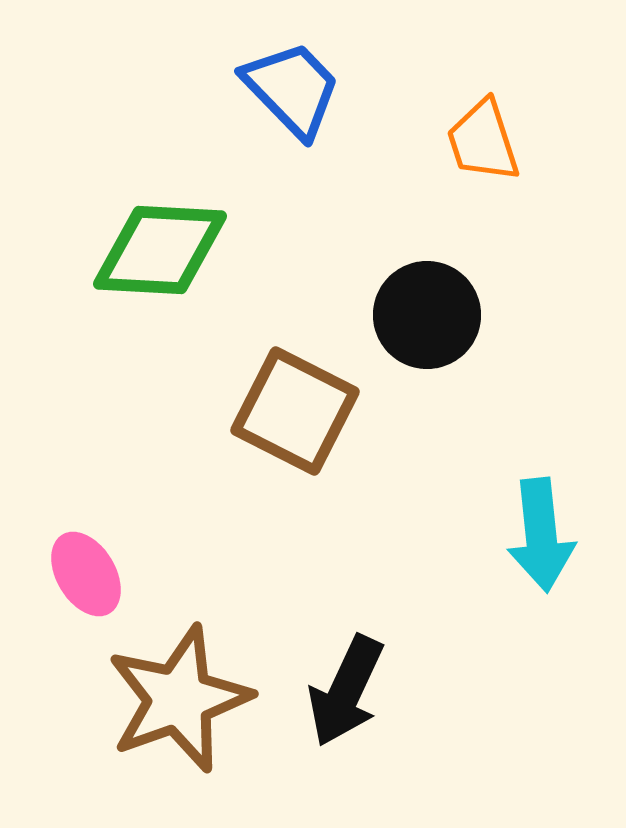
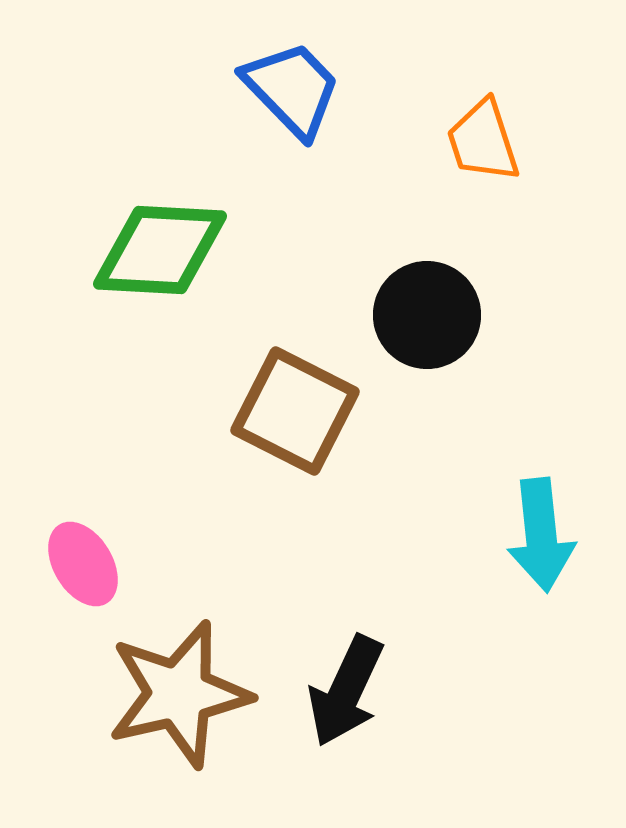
pink ellipse: moved 3 px left, 10 px up
brown star: moved 5 px up; rotated 7 degrees clockwise
